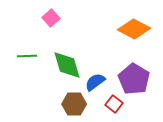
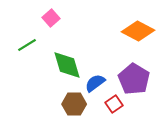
orange diamond: moved 4 px right, 2 px down
green line: moved 11 px up; rotated 30 degrees counterclockwise
blue semicircle: moved 1 px down
red square: rotated 18 degrees clockwise
